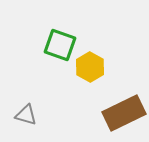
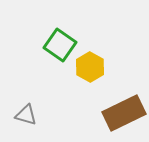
green square: rotated 16 degrees clockwise
